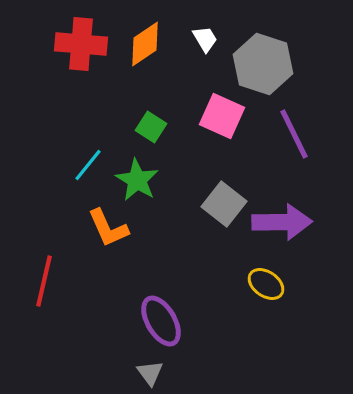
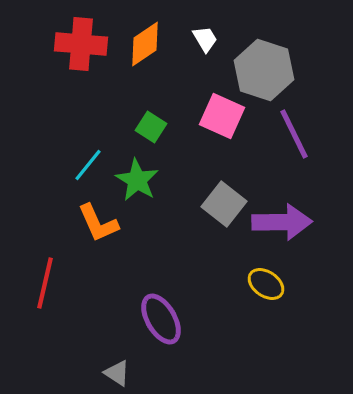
gray hexagon: moved 1 px right, 6 px down
orange L-shape: moved 10 px left, 5 px up
red line: moved 1 px right, 2 px down
purple ellipse: moved 2 px up
gray triangle: moved 33 px left; rotated 20 degrees counterclockwise
